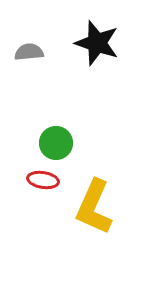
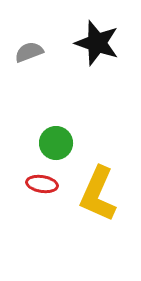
gray semicircle: rotated 16 degrees counterclockwise
red ellipse: moved 1 px left, 4 px down
yellow L-shape: moved 4 px right, 13 px up
